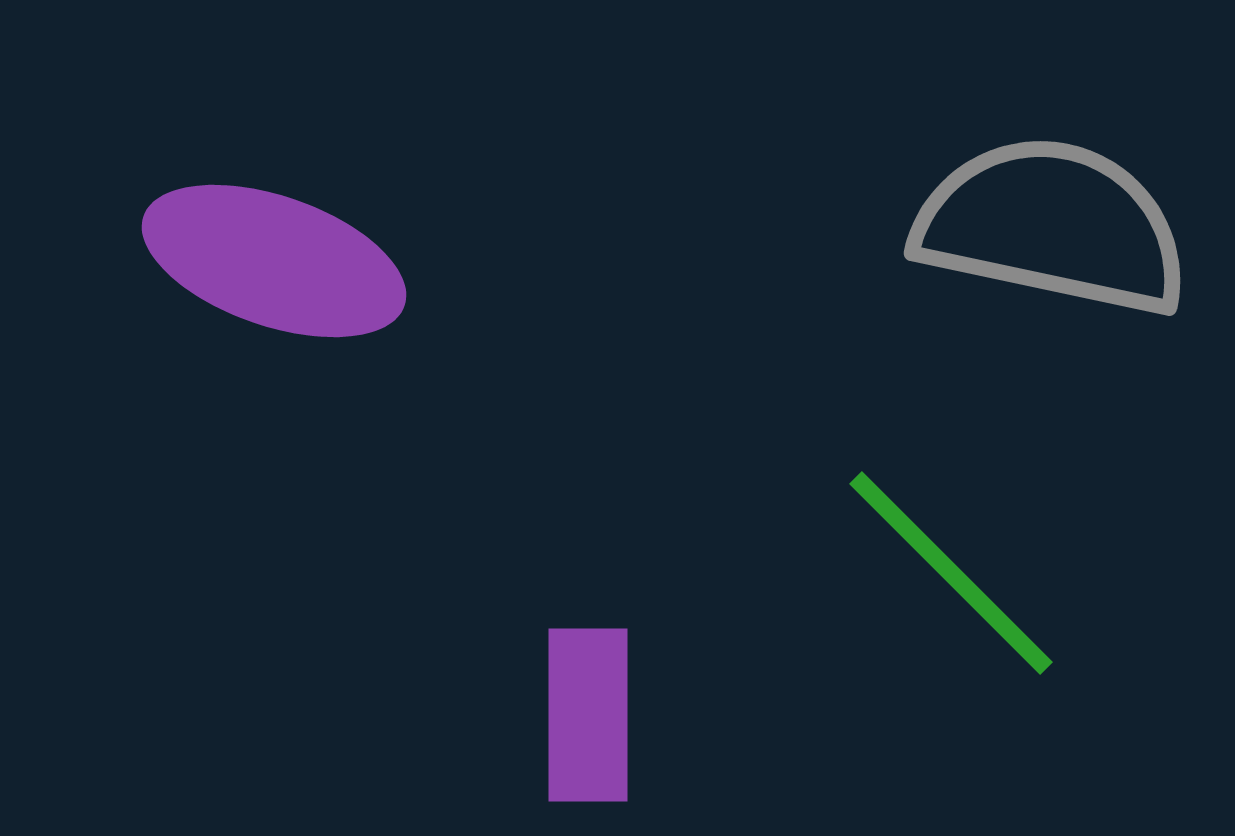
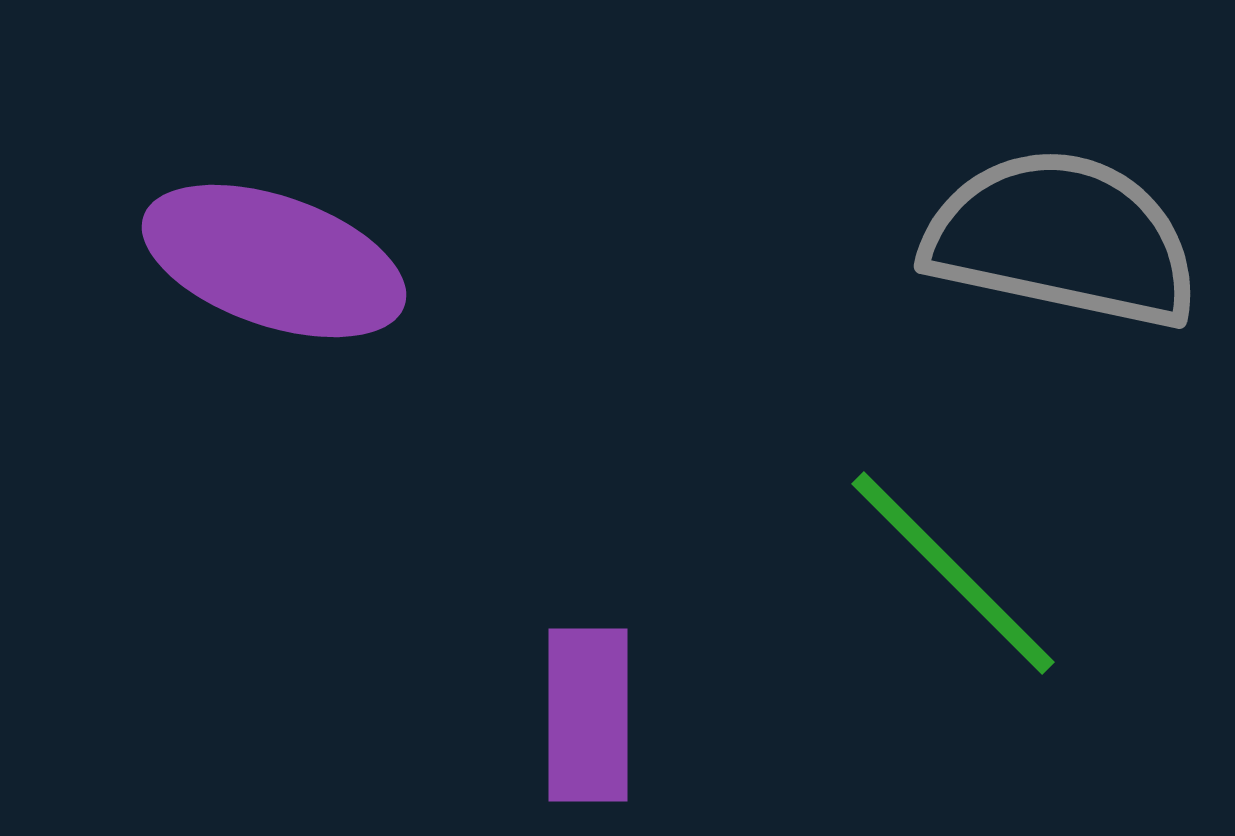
gray semicircle: moved 10 px right, 13 px down
green line: moved 2 px right
